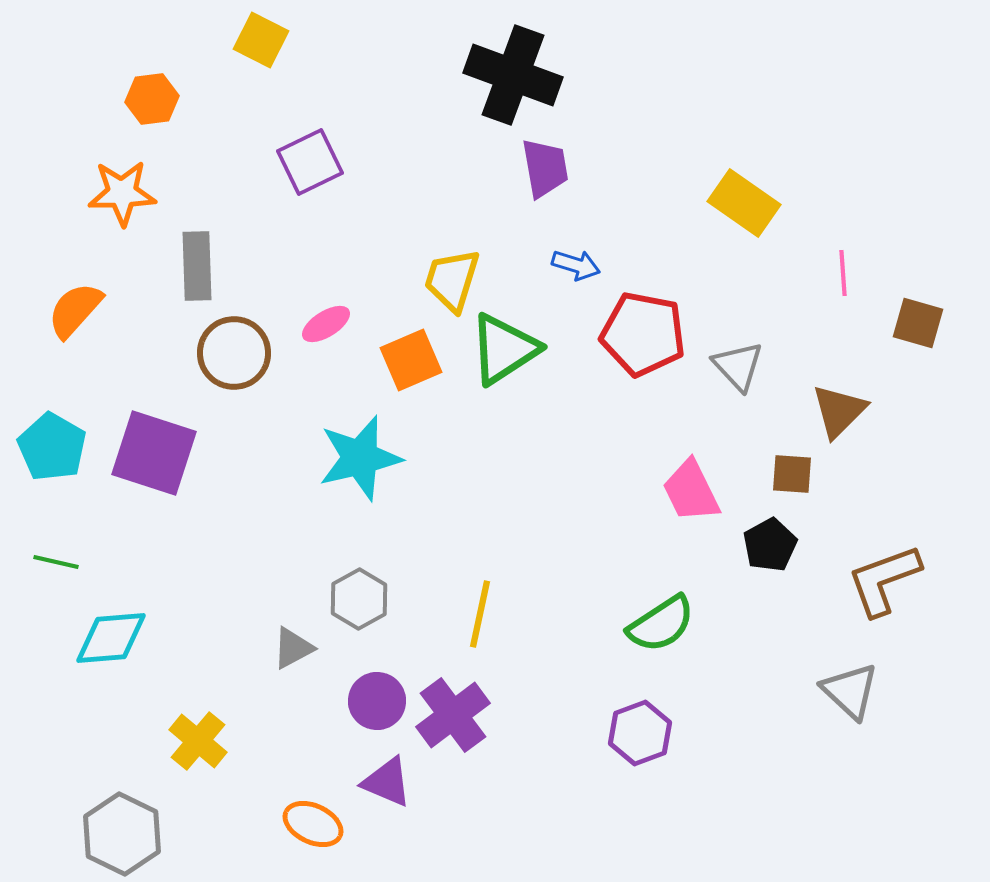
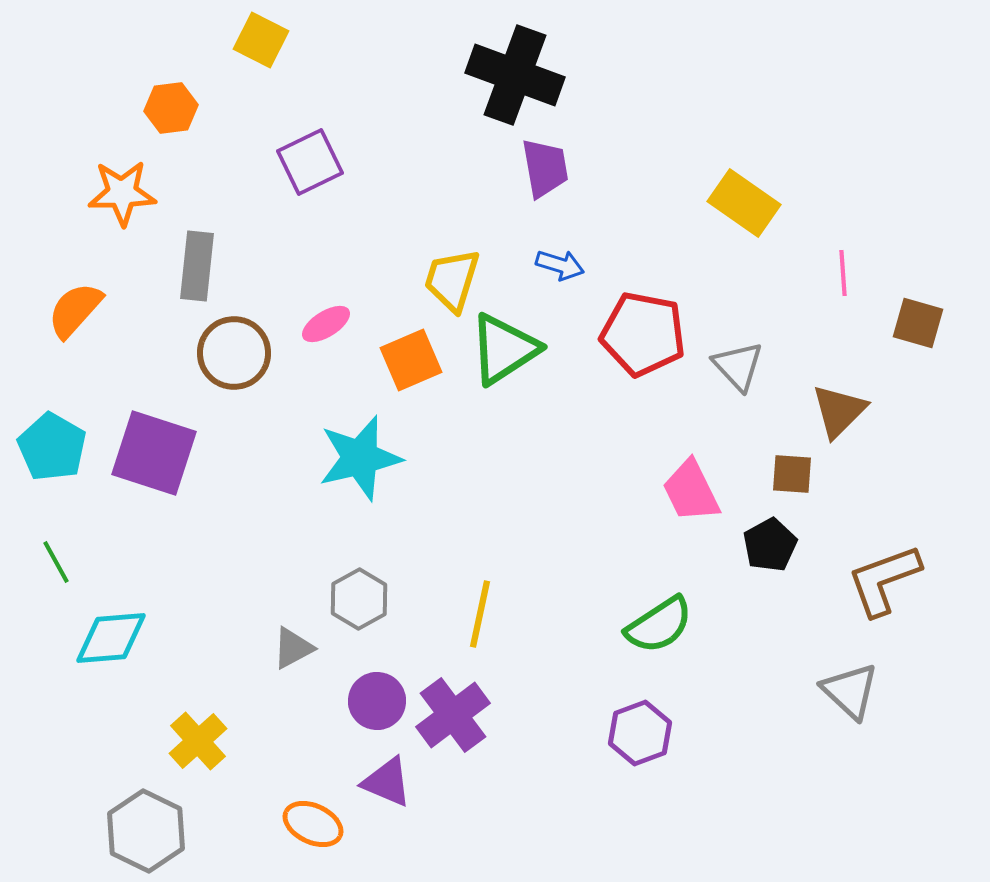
black cross at (513, 75): moved 2 px right
orange hexagon at (152, 99): moved 19 px right, 9 px down
blue arrow at (576, 265): moved 16 px left
gray rectangle at (197, 266): rotated 8 degrees clockwise
green line at (56, 562): rotated 48 degrees clockwise
green semicircle at (661, 624): moved 2 px left, 1 px down
yellow cross at (198, 741): rotated 8 degrees clockwise
gray hexagon at (122, 834): moved 24 px right, 3 px up
